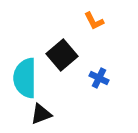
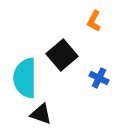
orange L-shape: rotated 55 degrees clockwise
black triangle: rotated 40 degrees clockwise
